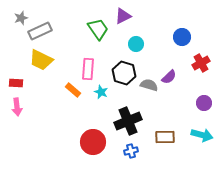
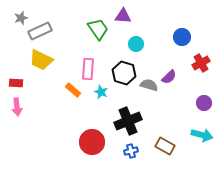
purple triangle: rotated 30 degrees clockwise
brown rectangle: moved 9 px down; rotated 30 degrees clockwise
red circle: moved 1 px left
